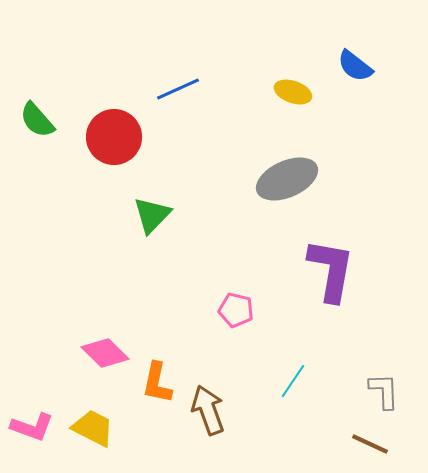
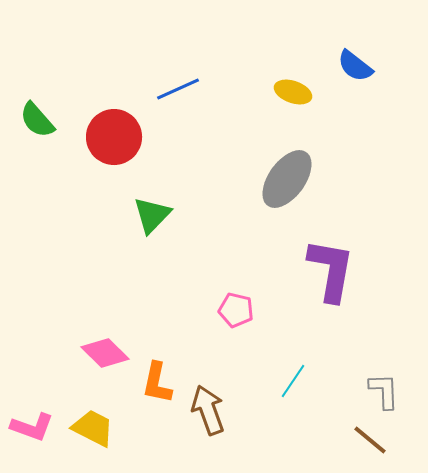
gray ellipse: rotated 30 degrees counterclockwise
brown line: moved 4 px up; rotated 15 degrees clockwise
